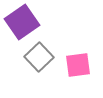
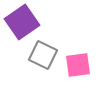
gray square: moved 4 px right, 2 px up; rotated 20 degrees counterclockwise
